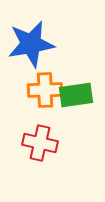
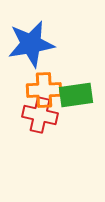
orange cross: moved 1 px left
red cross: moved 28 px up
